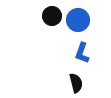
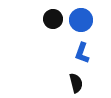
black circle: moved 1 px right, 3 px down
blue circle: moved 3 px right
